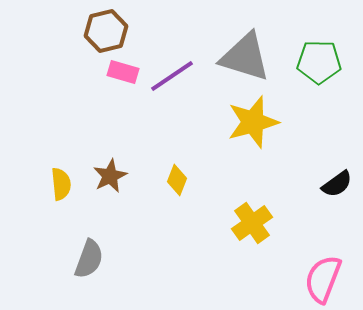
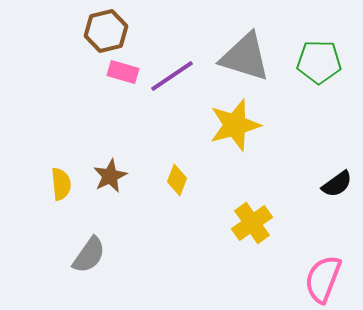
yellow star: moved 18 px left, 3 px down
gray semicircle: moved 4 px up; rotated 15 degrees clockwise
